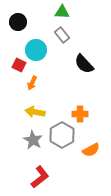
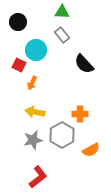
gray star: rotated 30 degrees clockwise
red L-shape: moved 2 px left
